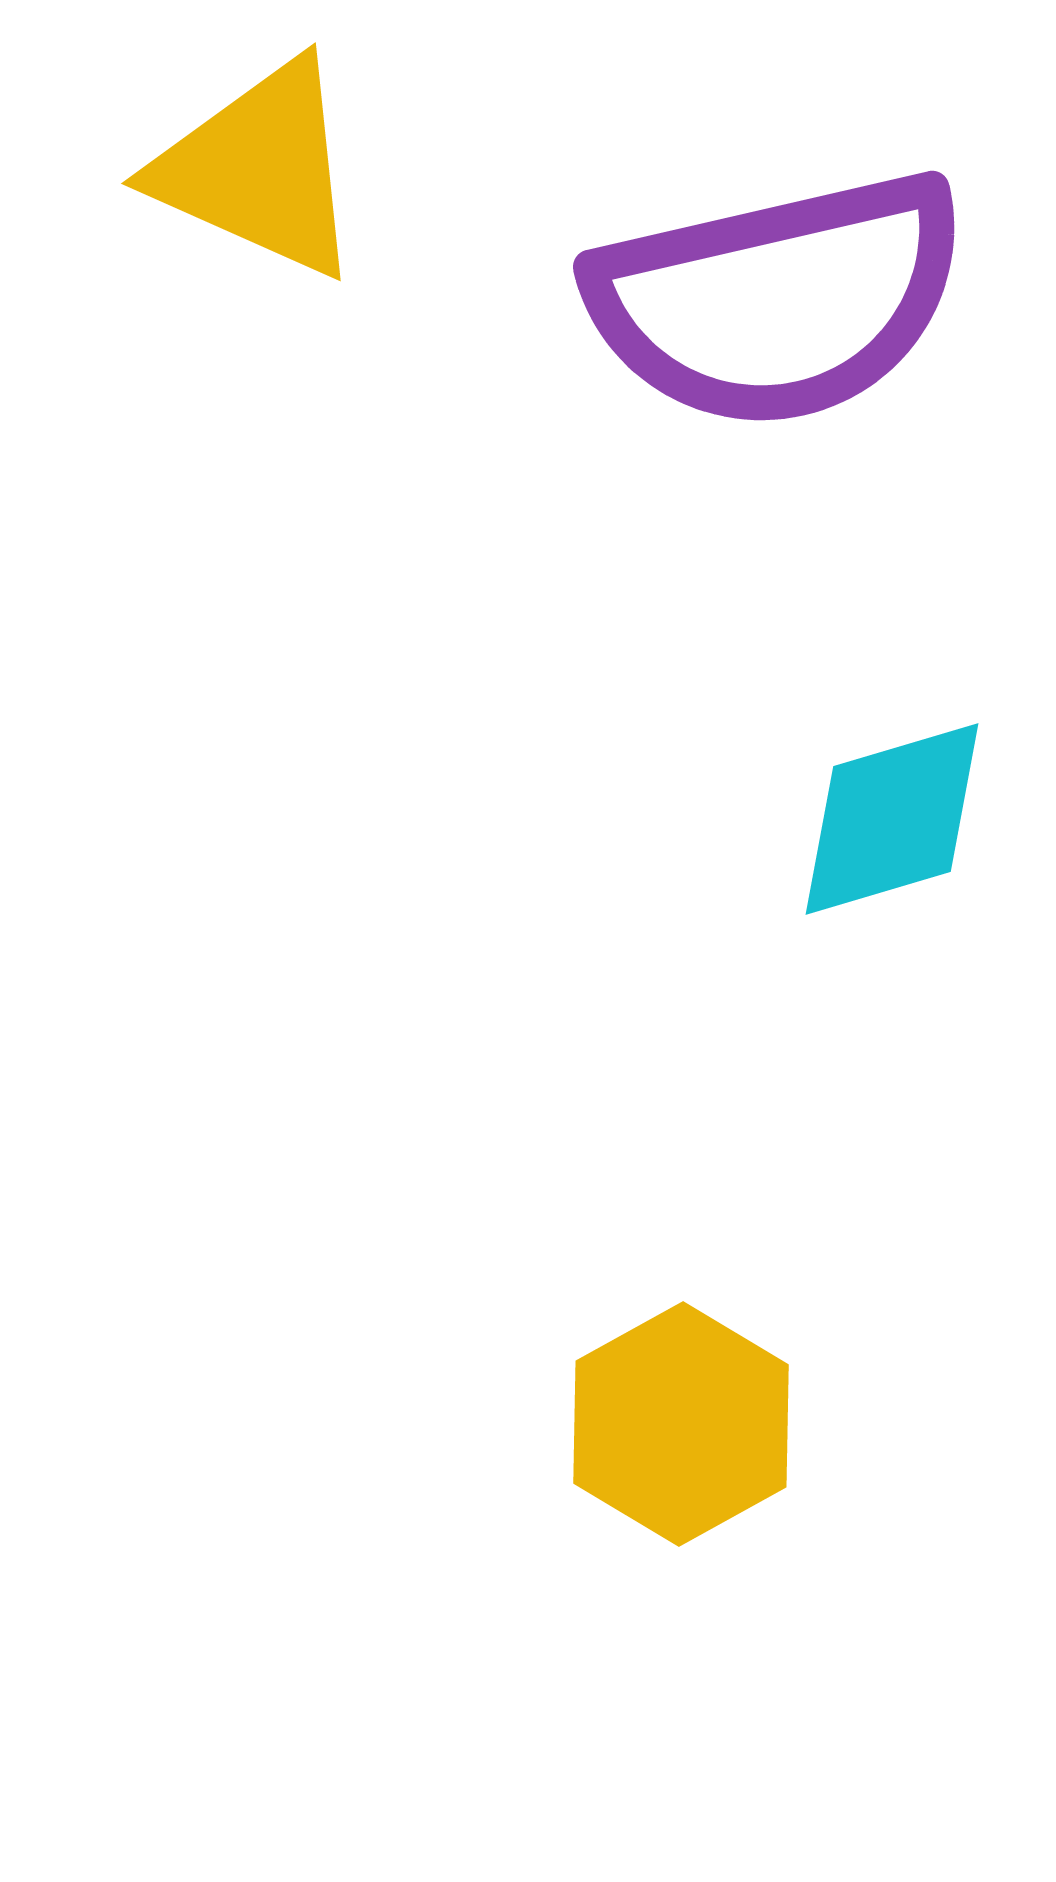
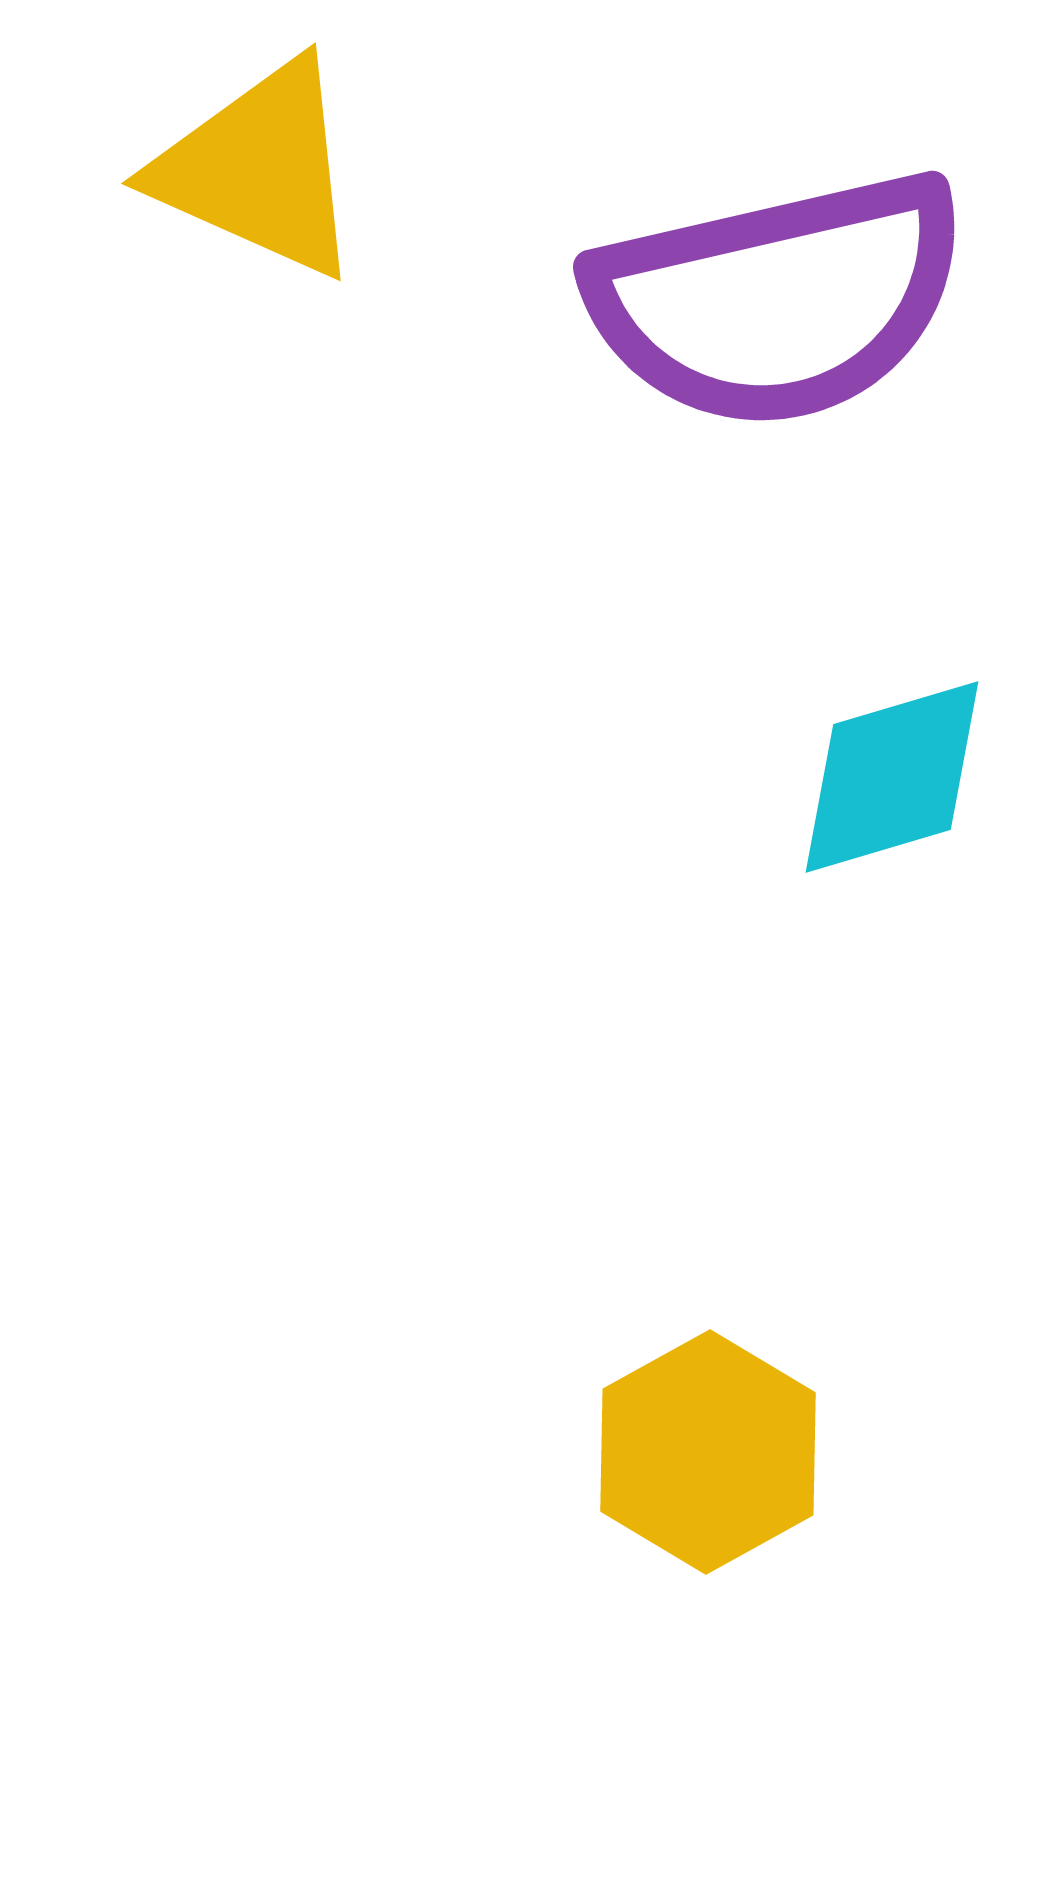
cyan diamond: moved 42 px up
yellow hexagon: moved 27 px right, 28 px down
